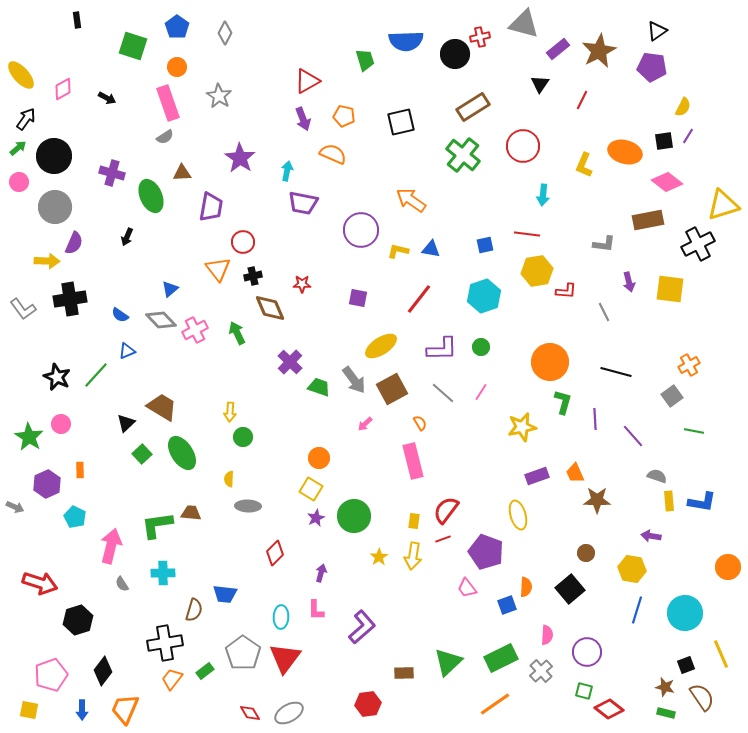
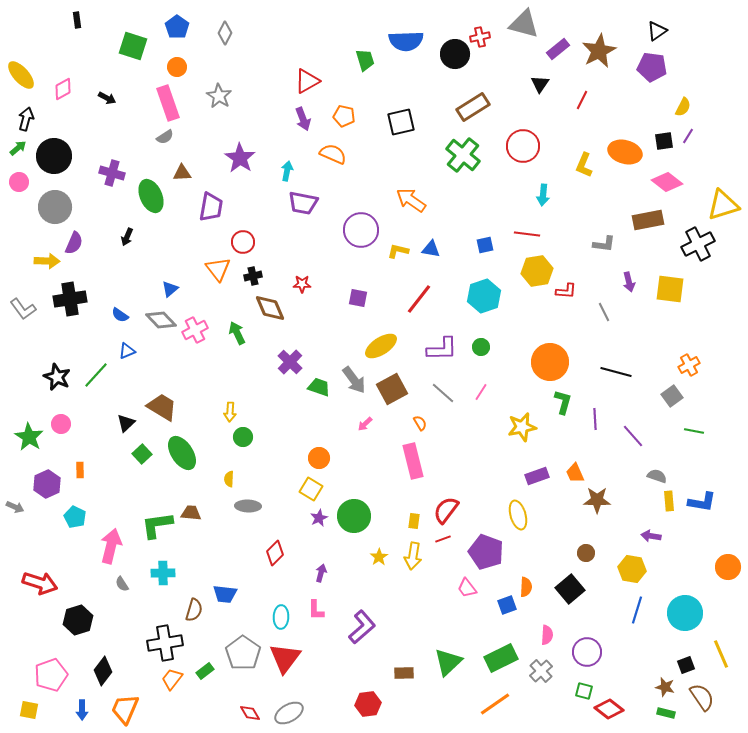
black arrow at (26, 119): rotated 20 degrees counterclockwise
purple star at (316, 518): moved 3 px right
